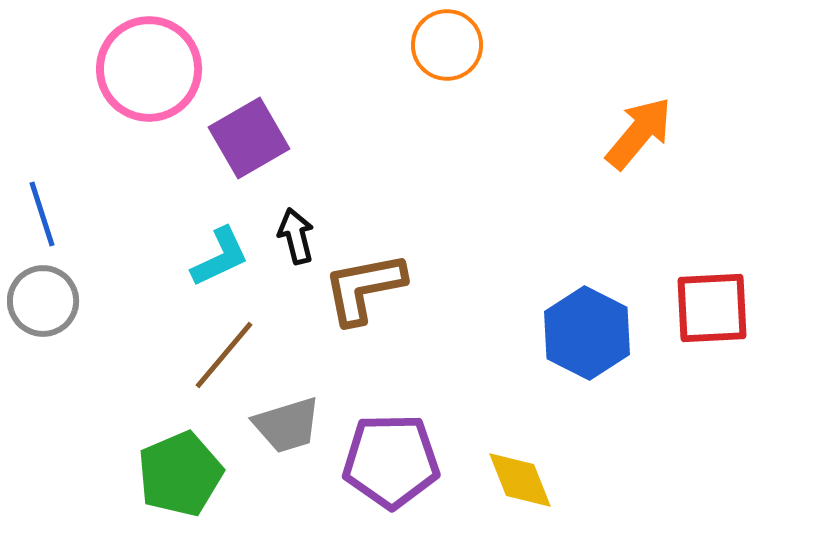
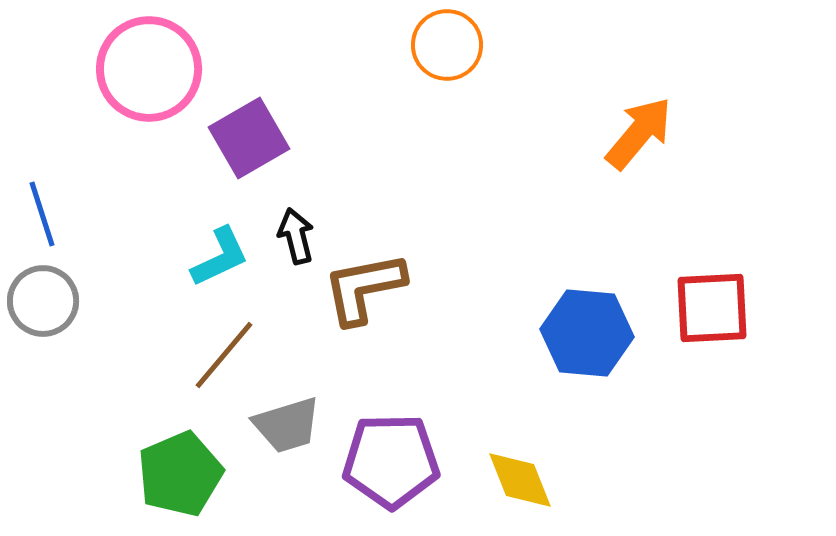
blue hexagon: rotated 22 degrees counterclockwise
